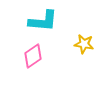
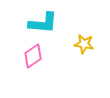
cyan L-shape: moved 2 px down
